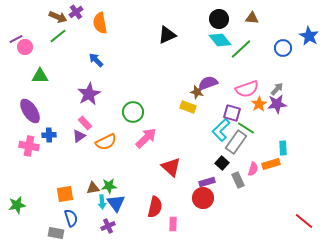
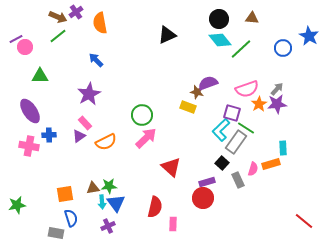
green circle at (133, 112): moved 9 px right, 3 px down
